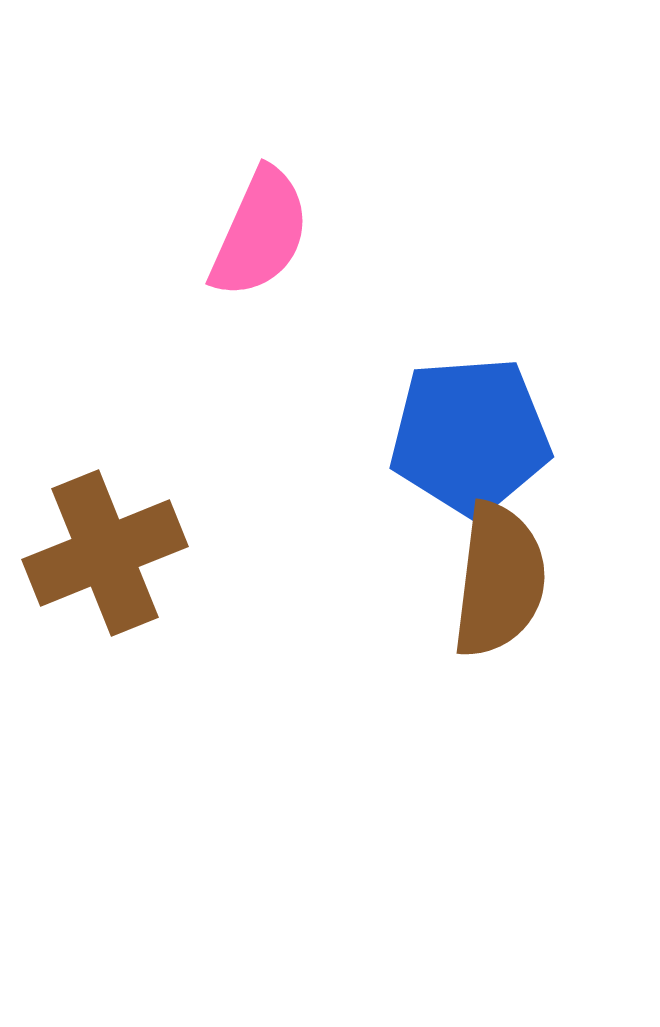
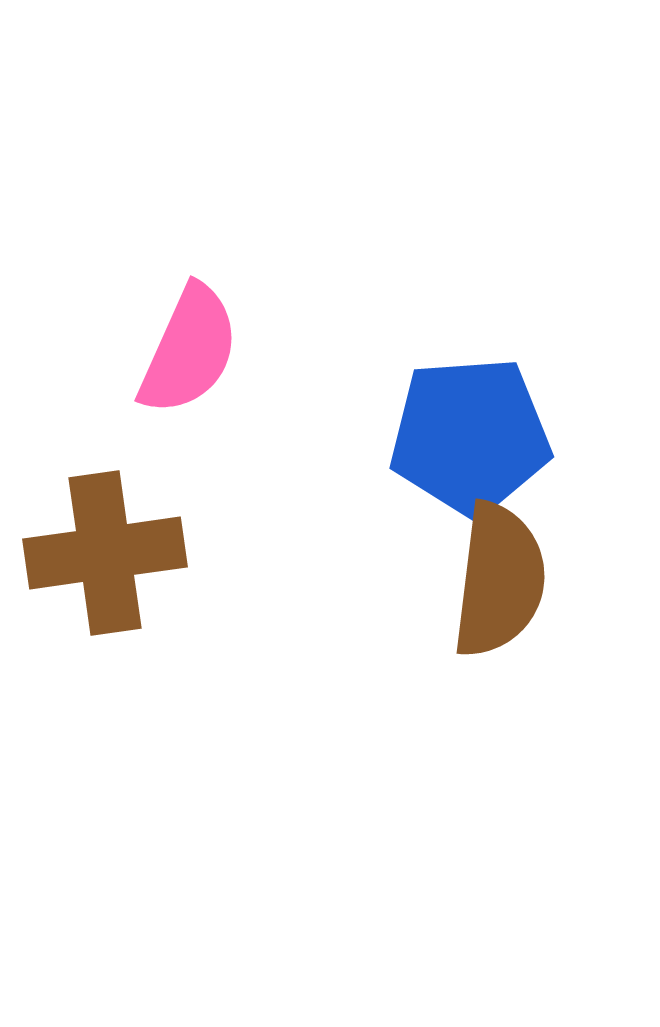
pink semicircle: moved 71 px left, 117 px down
brown cross: rotated 14 degrees clockwise
